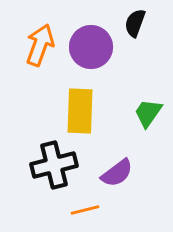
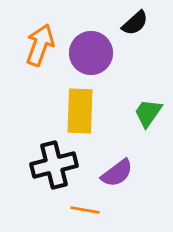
black semicircle: rotated 152 degrees counterclockwise
purple circle: moved 6 px down
orange line: rotated 24 degrees clockwise
